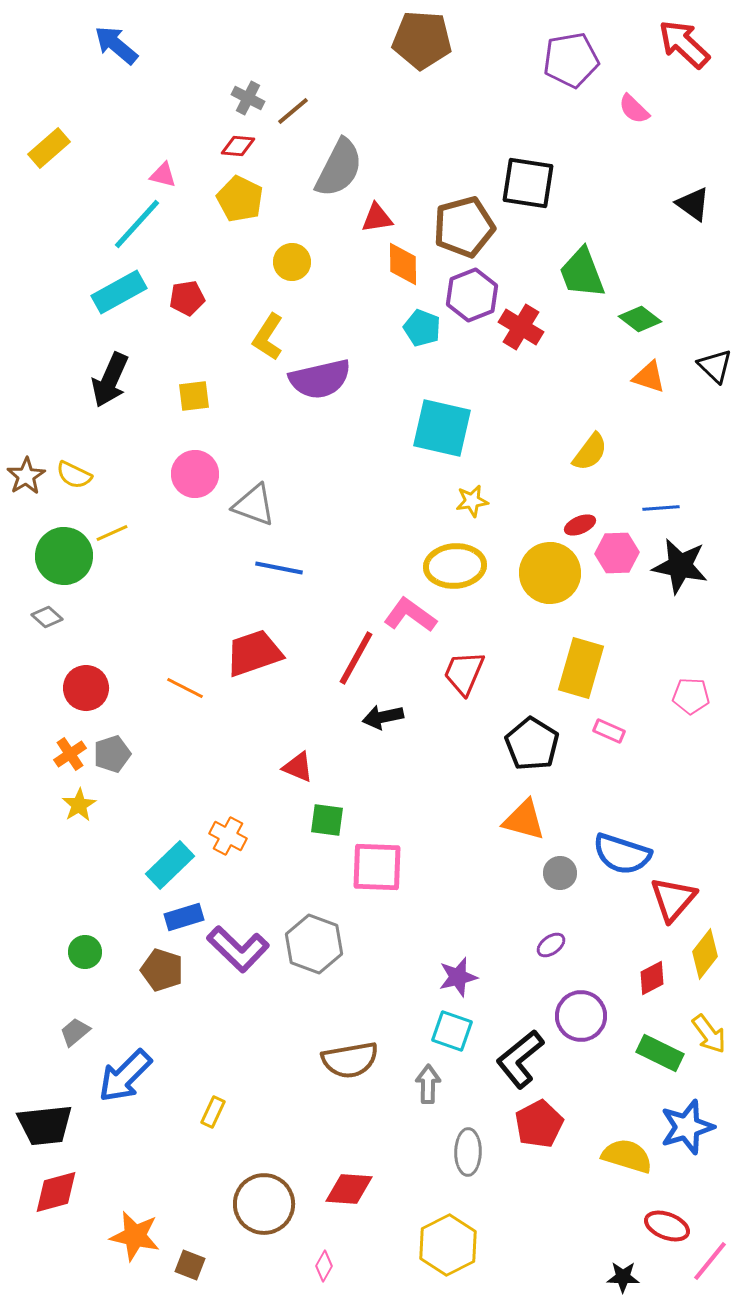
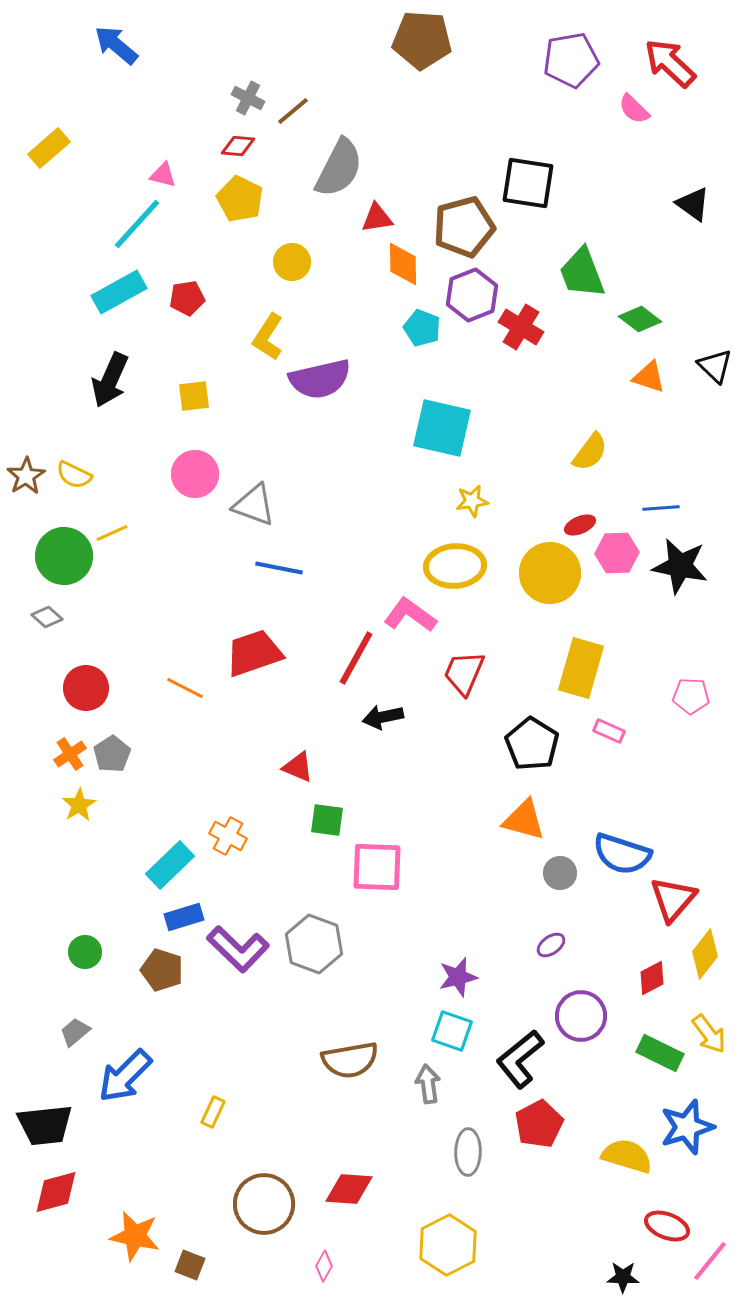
red arrow at (684, 44): moved 14 px left, 19 px down
gray pentagon at (112, 754): rotated 15 degrees counterclockwise
gray arrow at (428, 1084): rotated 9 degrees counterclockwise
